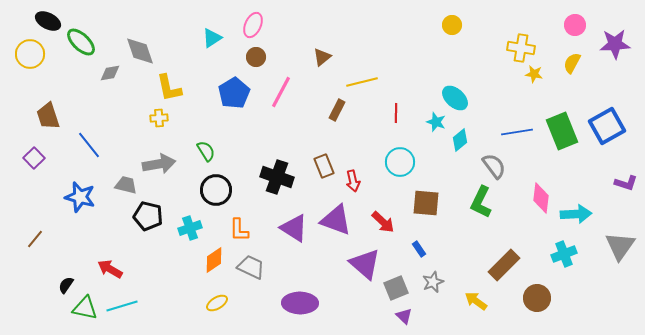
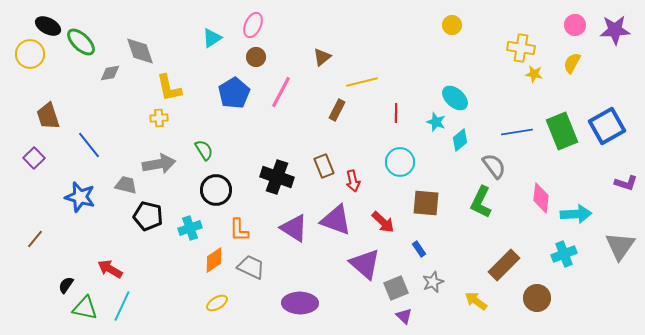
black ellipse at (48, 21): moved 5 px down
purple star at (615, 44): moved 14 px up
green semicircle at (206, 151): moved 2 px left, 1 px up
cyan line at (122, 306): rotated 48 degrees counterclockwise
